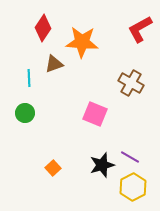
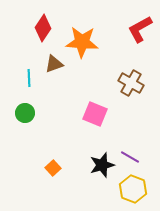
yellow hexagon: moved 2 px down; rotated 12 degrees counterclockwise
